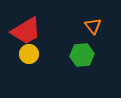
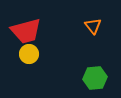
red trapezoid: rotated 16 degrees clockwise
green hexagon: moved 13 px right, 23 px down
